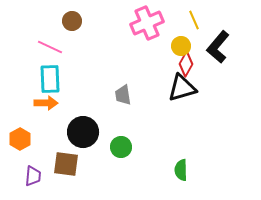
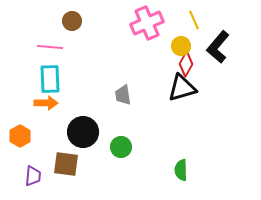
pink line: rotated 20 degrees counterclockwise
orange hexagon: moved 3 px up
